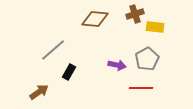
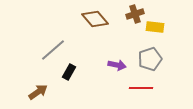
brown diamond: rotated 44 degrees clockwise
gray pentagon: moved 3 px right; rotated 10 degrees clockwise
brown arrow: moved 1 px left
